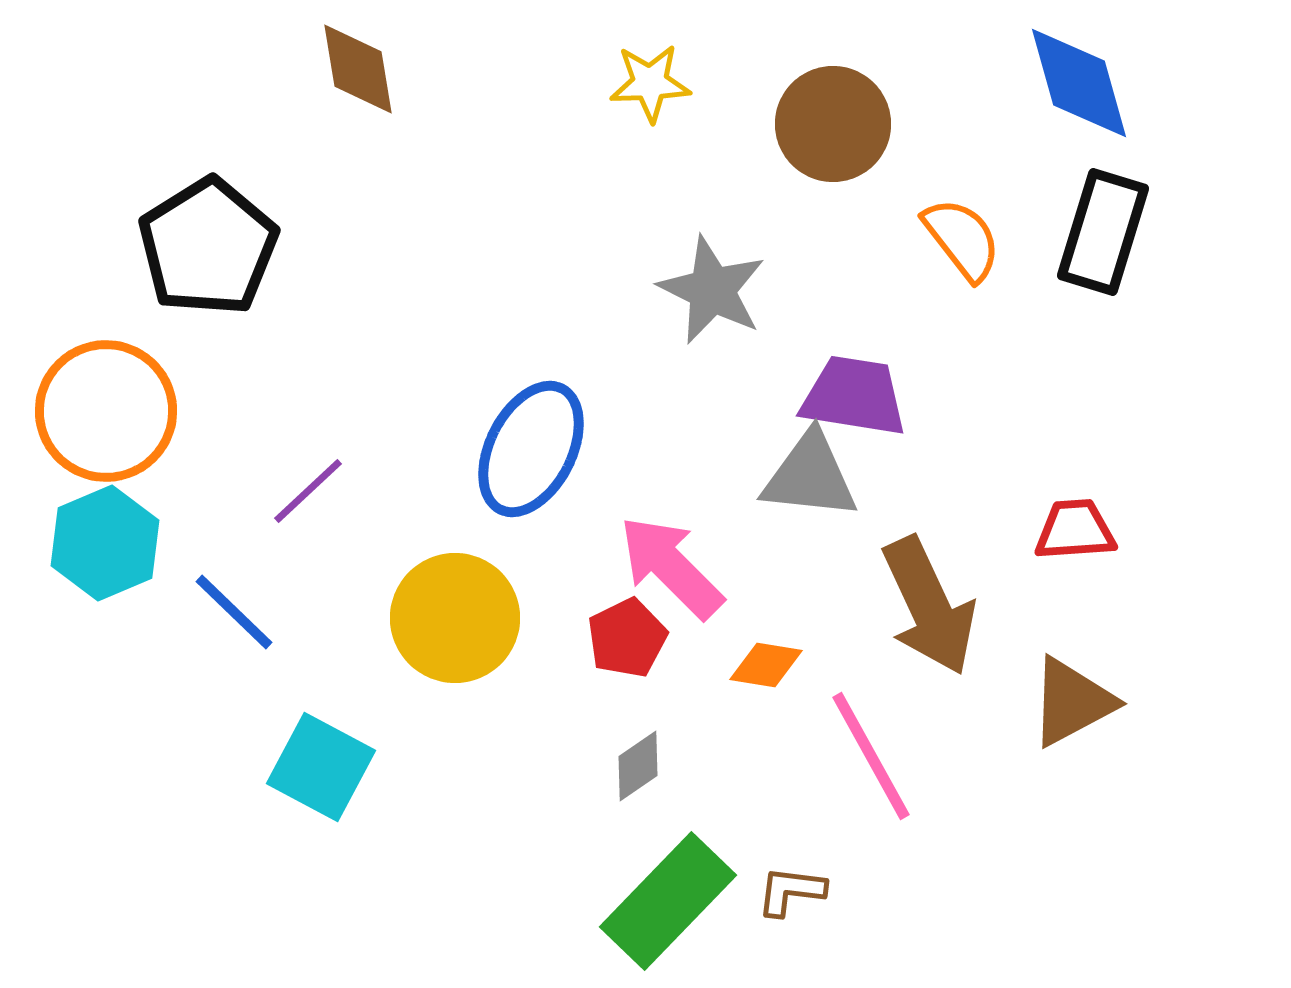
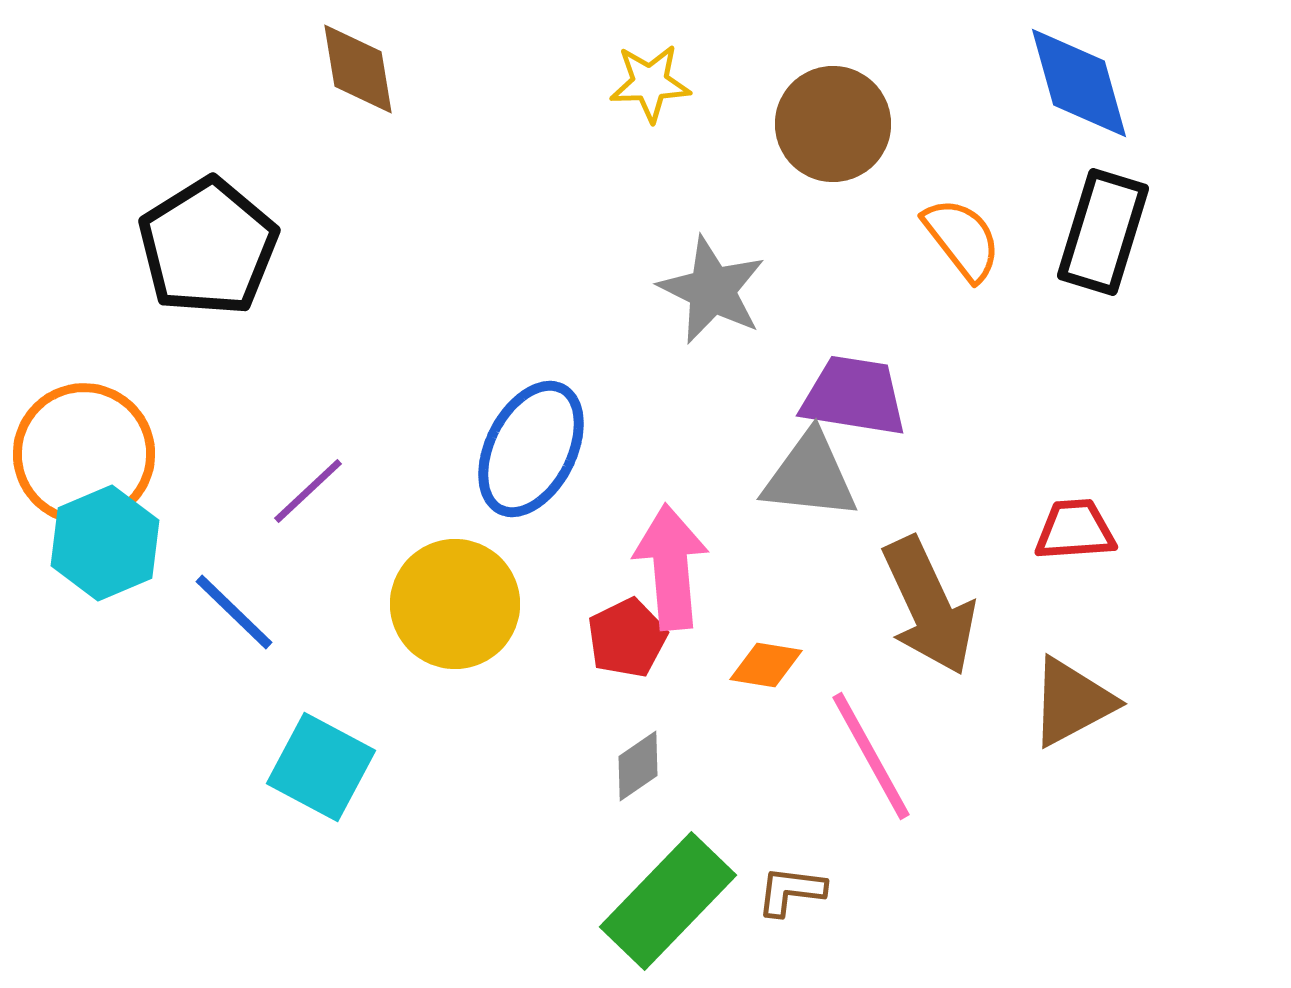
orange circle: moved 22 px left, 43 px down
pink arrow: rotated 40 degrees clockwise
yellow circle: moved 14 px up
